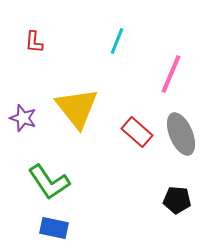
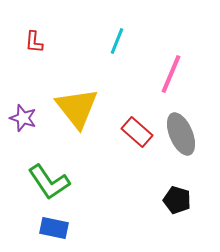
black pentagon: rotated 12 degrees clockwise
